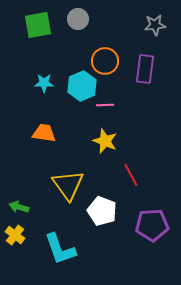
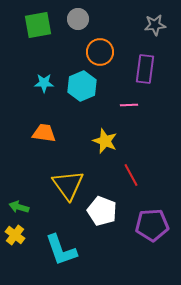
orange circle: moved 5 px left, 9 px up
pink line: moved 24 px right
cyan L-shape: moved 1 px right, 1 px down
